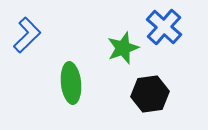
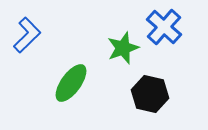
green ellipse: rotated 42 degrees clockwise
black hexagon: rotated 21 degrees clockwise
